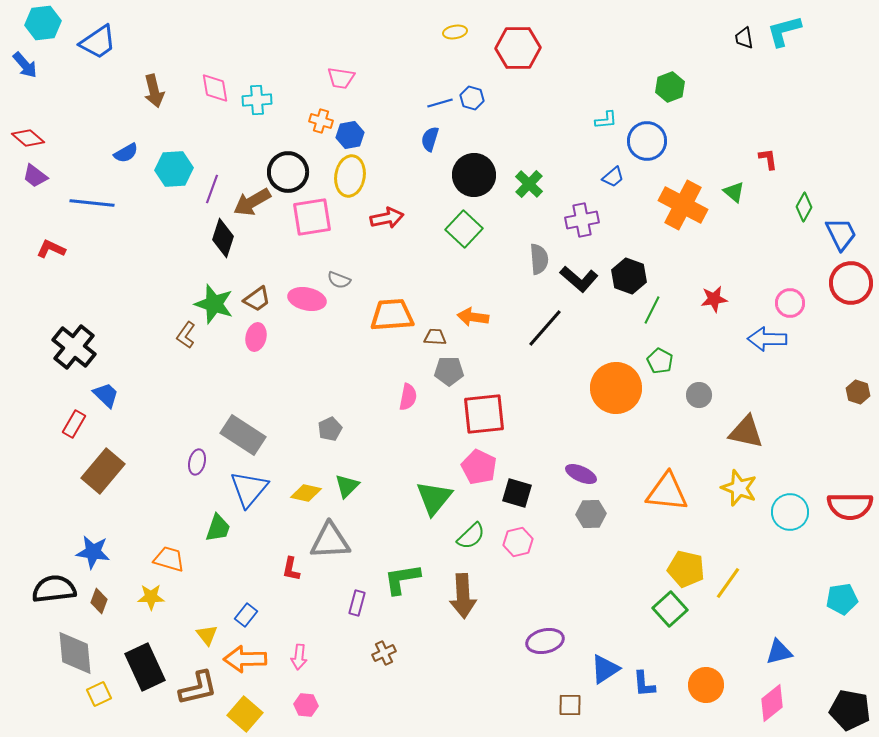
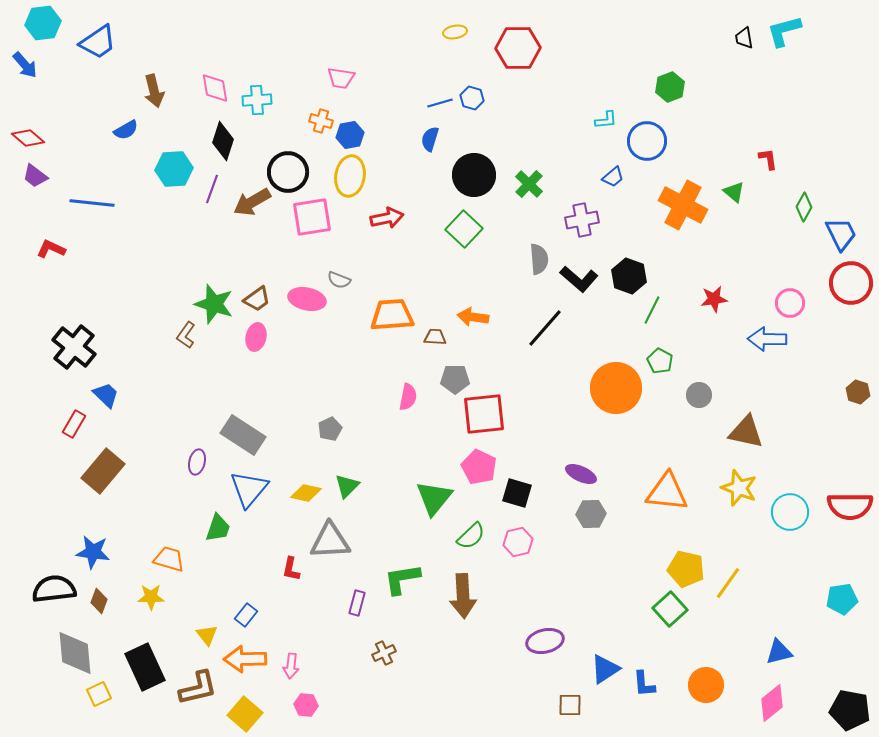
blue semicircle at (126, 153): moved 23 px up
black diamond at (223, 238): moved 97 px up
gray pentagon at (449, 371): moved 6 px right, 8 px down
pink arrow at (299, 657): moved 8 px left, 9 px down
